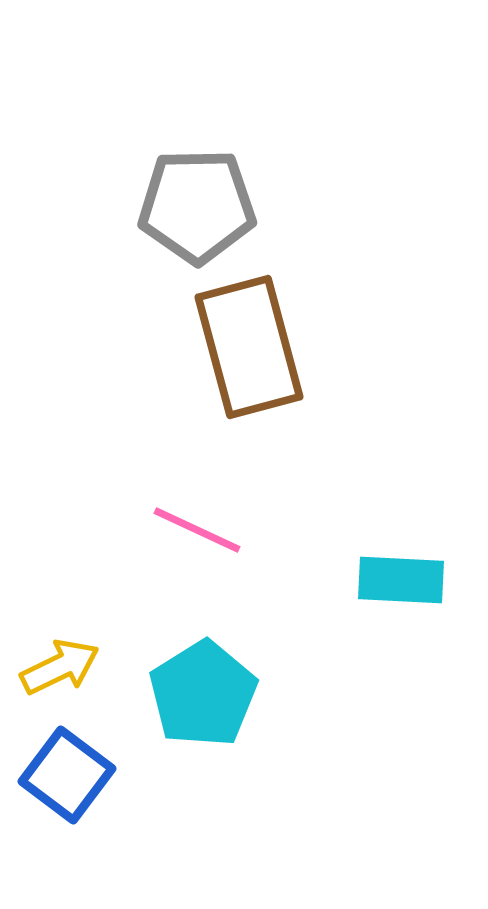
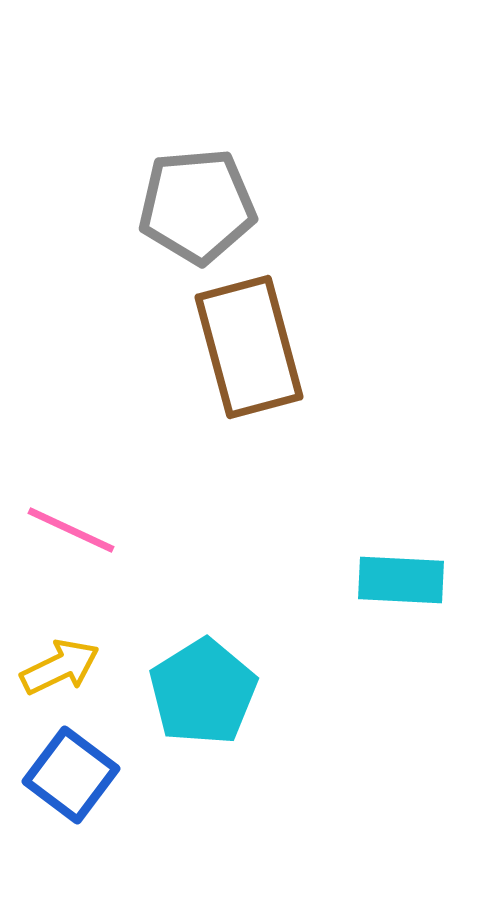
gray pentagon: rotated 4 degrees counterclockwise
pink line: moved 126 px left
cyan pentagon: moved 2 px up
blue square: moved 4 px right
